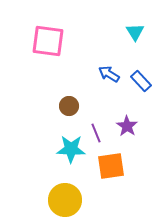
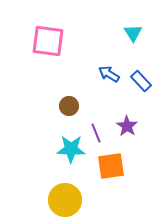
cyan triangle: moved 2 px left, 1 px down
